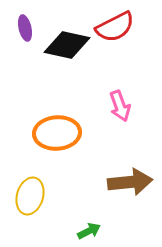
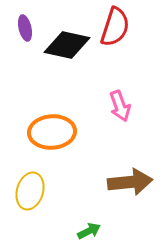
red semicircle: rotated 45 degrees counterclockwise
orange ellipse: moved 5 px left, 1 px up
yellow ellipse: moved 5 px up
